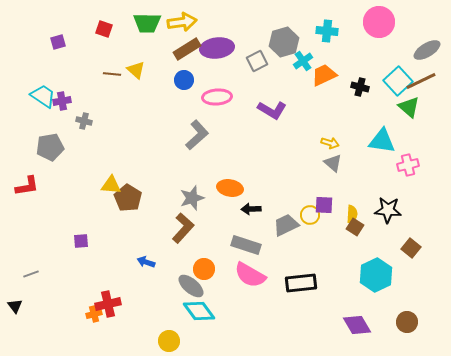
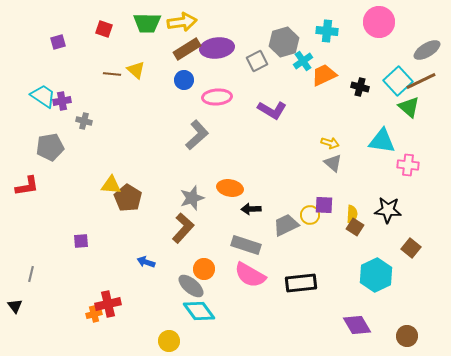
pink cross at (408, 165): rotated 20 degrees clockwise
gray line at (31, 274): rotated 56 degrees counterclockwise
brown circle at (407, 322): moved 14 px down
